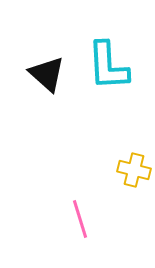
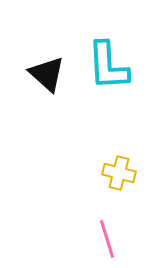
yellow cross: moved 15 px left, 3 px down
pink line: moved 27 px right, 20 px down
